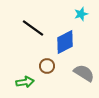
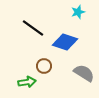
cyan star: moved 3 px left, 2 px up
blue diamond: rotated 45 degrees clockwise
brown circle: moved 3 px left
green arrow: moved 2 px right
